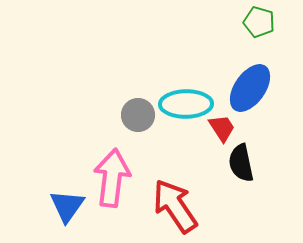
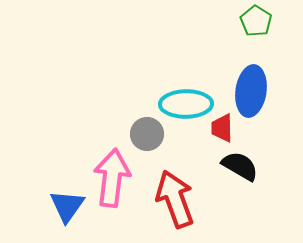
green pentagon: moved 3 px left, 1 px up; rotated 16 degrees clockwise
blue ellipse: moved 1 px right, 3 px down; rotated 27 degrees counterclockwise
gray circle: moved 9 px right, 19 px down
red trapezoid: rotated 148 degrees counterclockwise
black semicircle: moved 1 px left, 3 px down; rotated 132 degrees clockwise
red arrow: moved 7 px up; rotated 14 degrees clockwise
